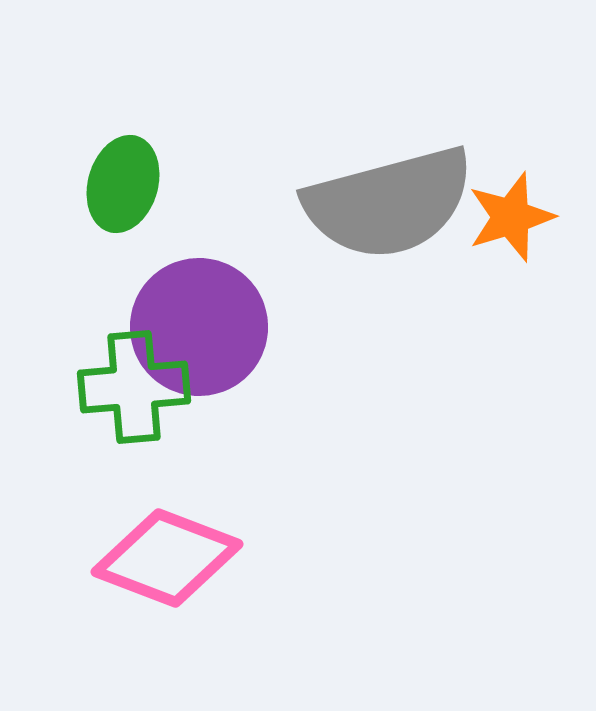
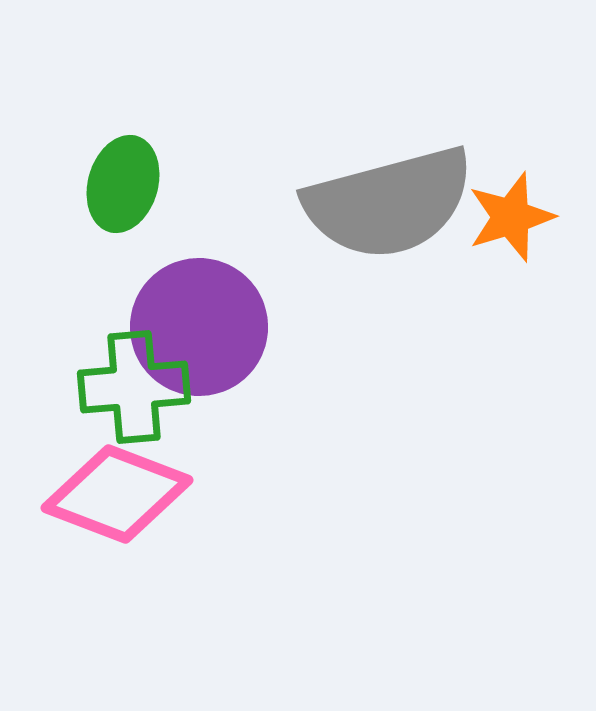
pink diamond: moved 50 px left, 64 px up
